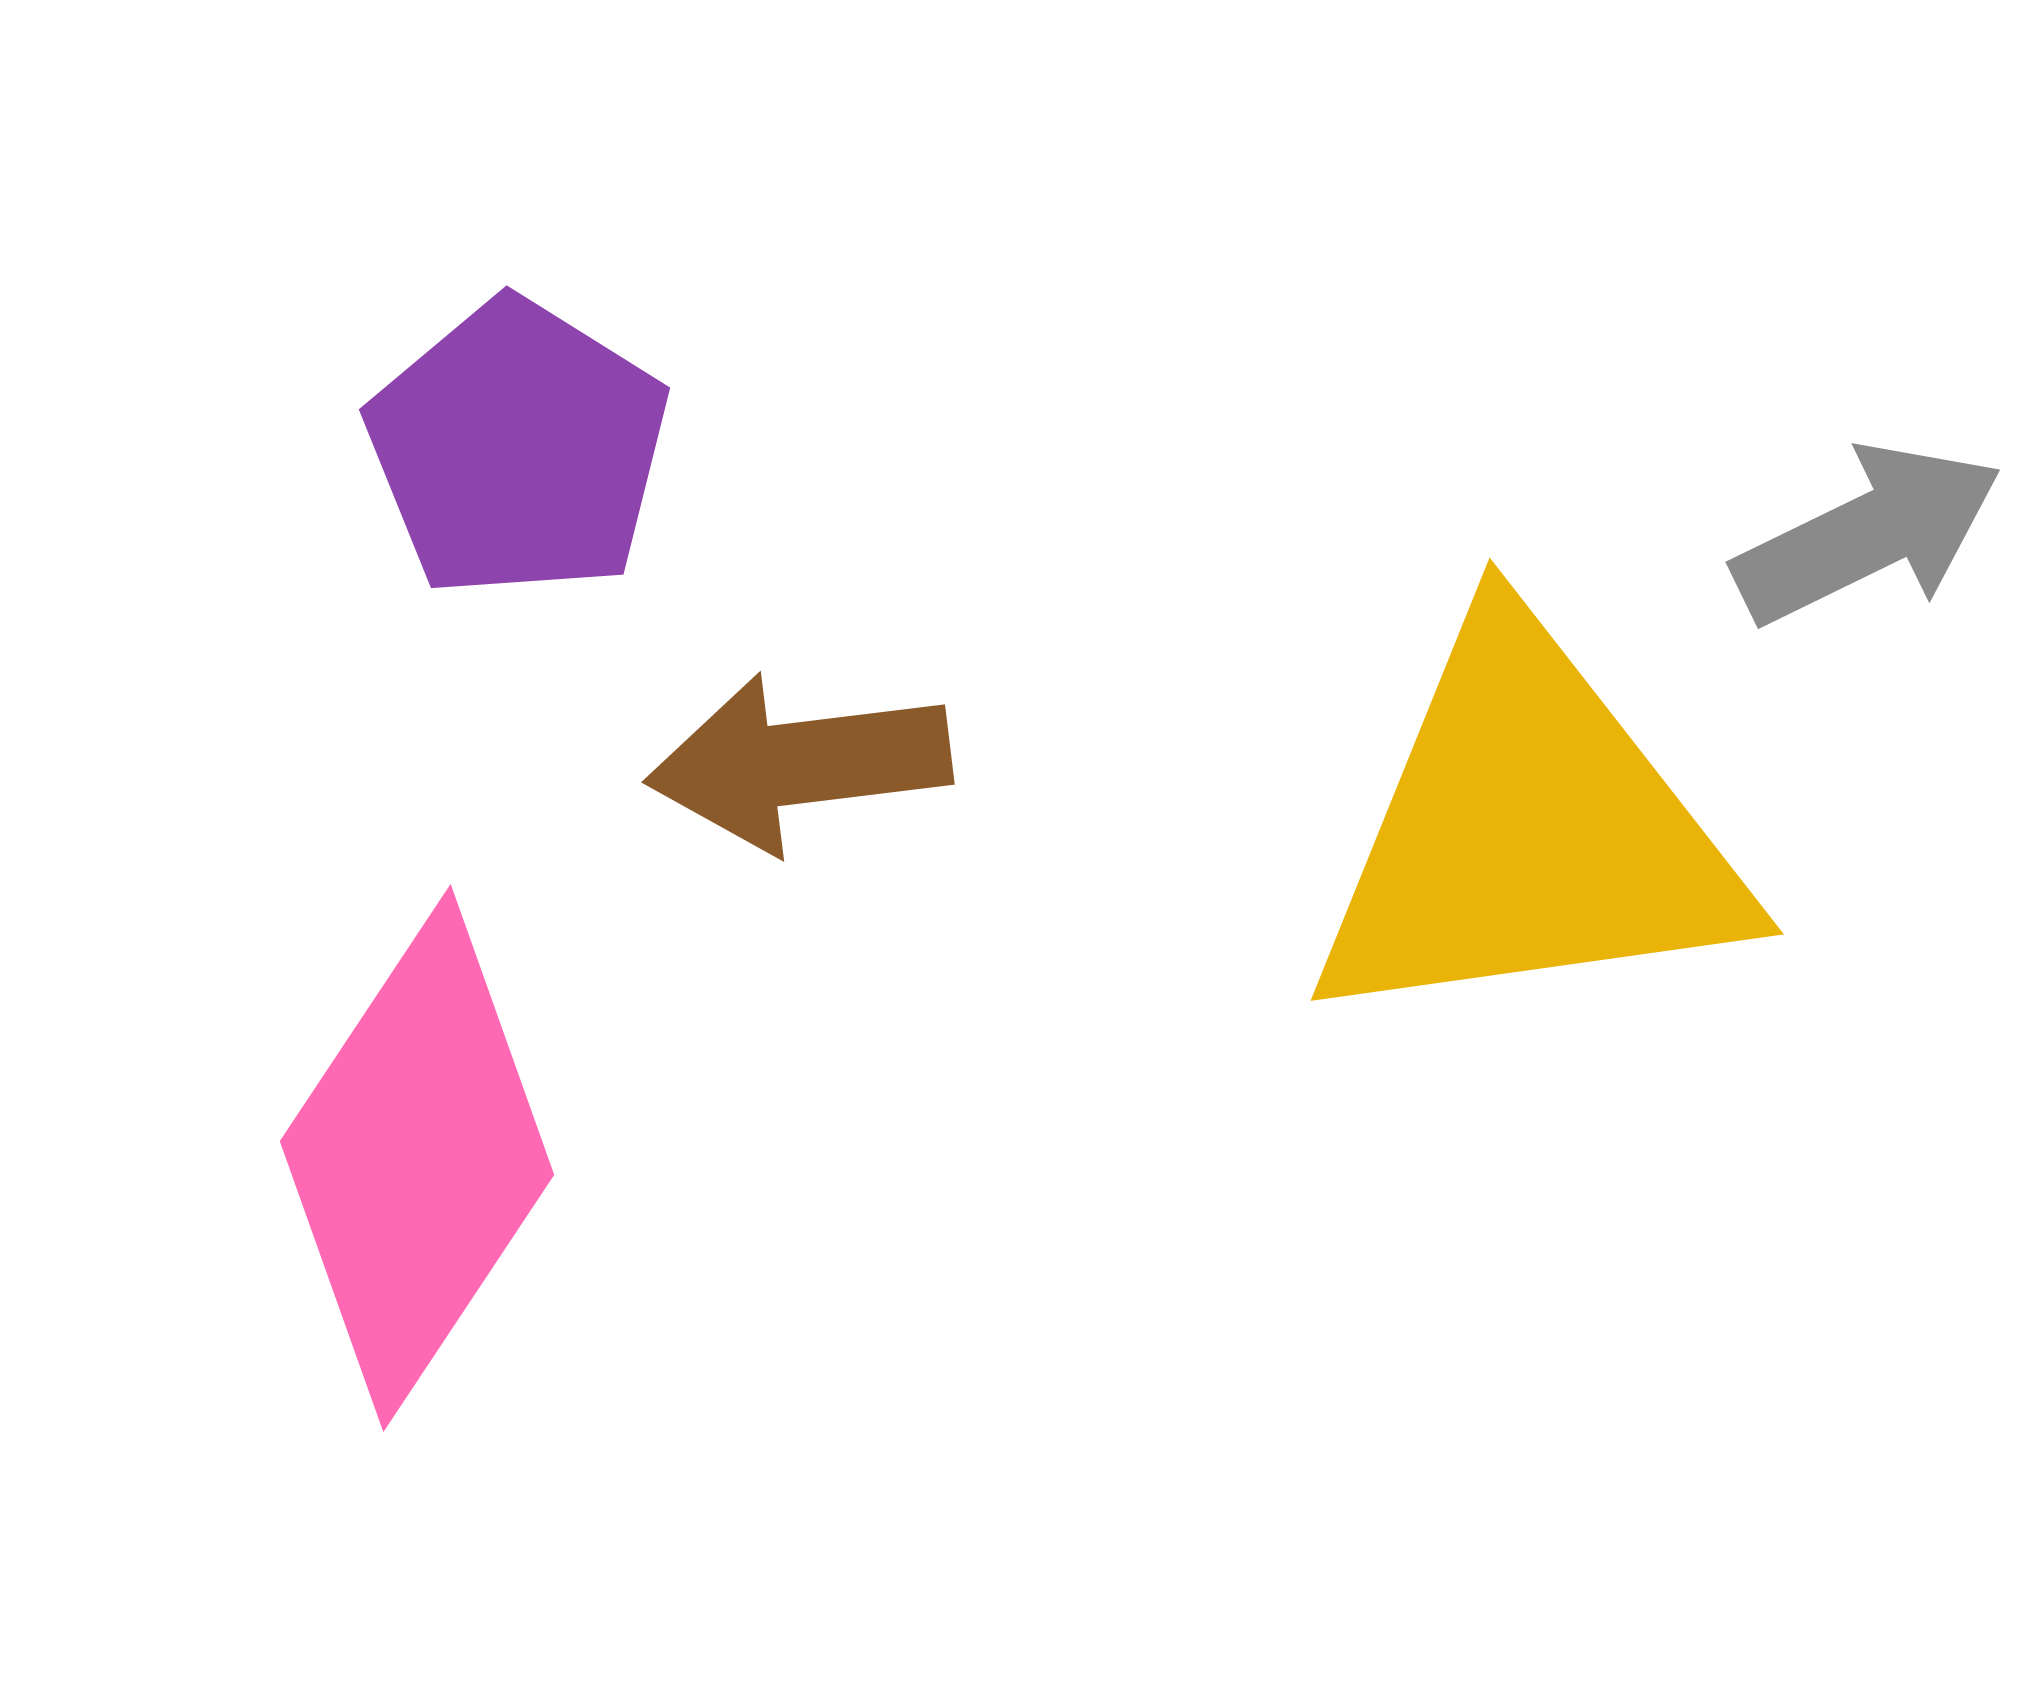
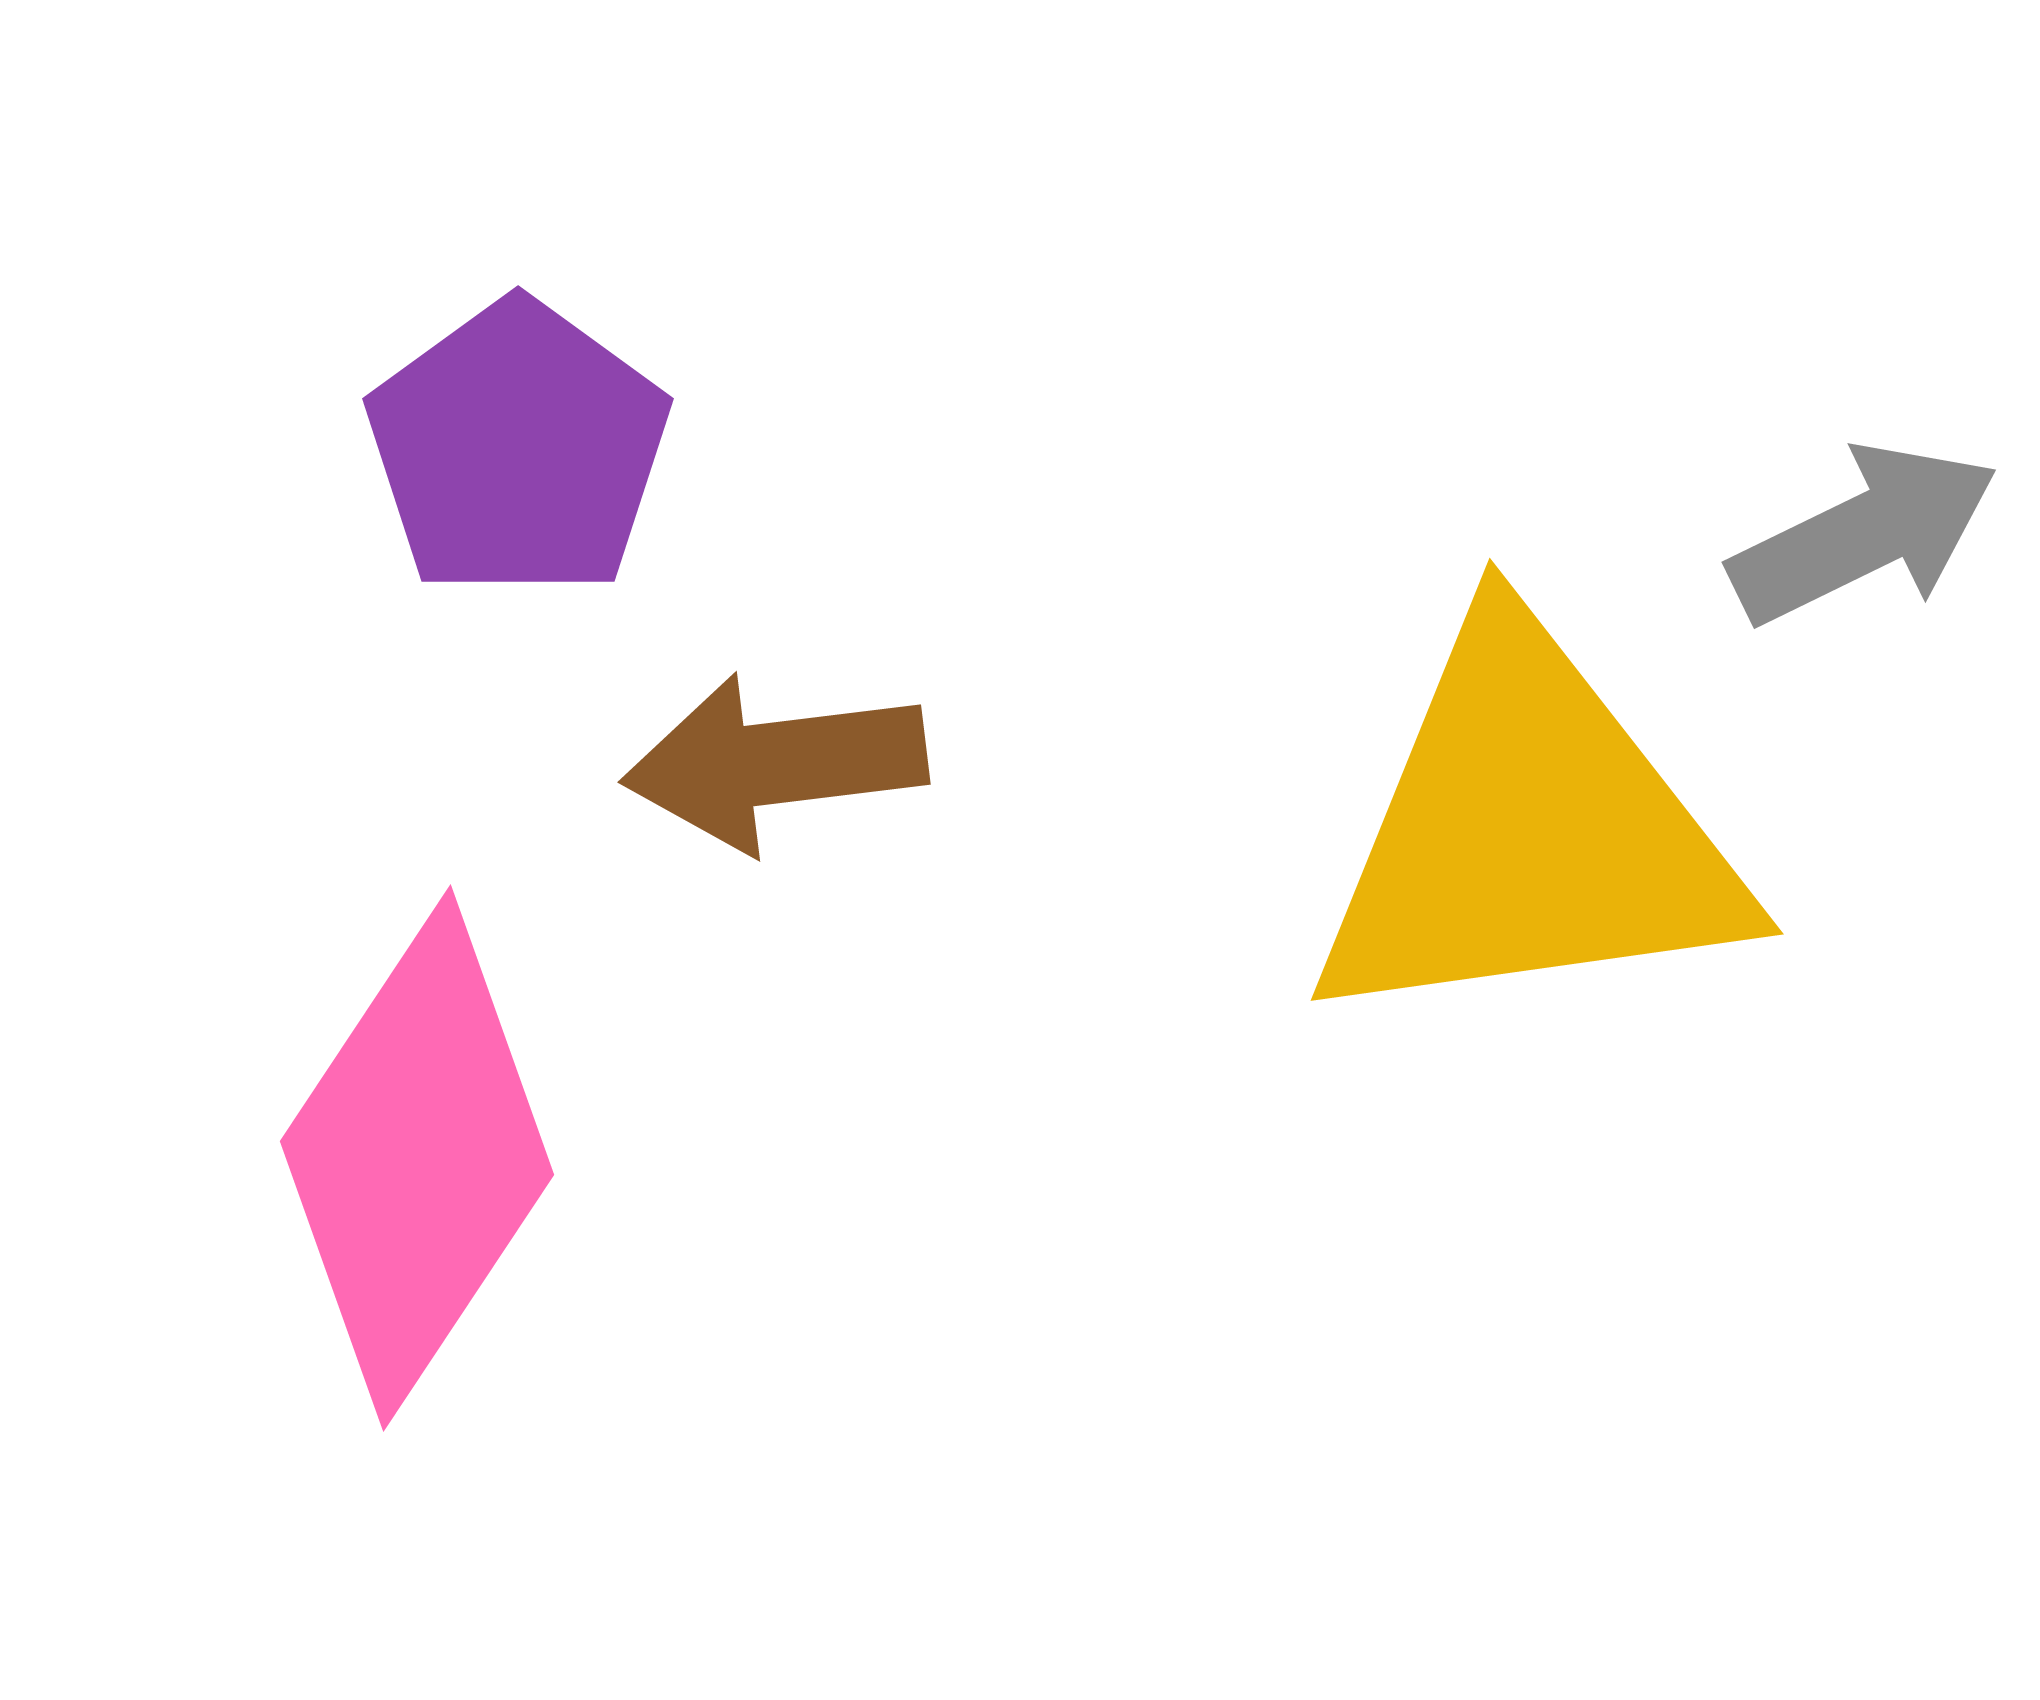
purple pentagon: rotated 4 degrees clockwise
gray arrow: moved 4 px left
brown arrow: moved 24 px left
